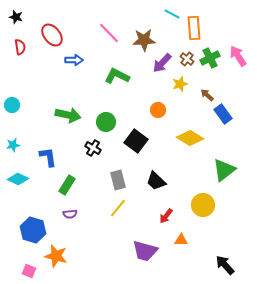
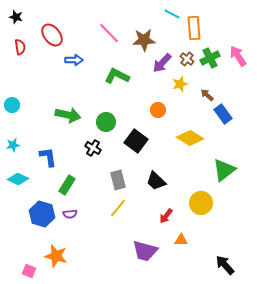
yellow circle: moved 2 px left, 2 px up
blue hexagon: moved 9 px right, 16 px up
